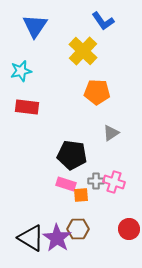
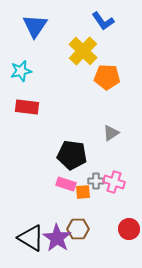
orange pentagon: moved 10 px right, 15 px up
orange square: moved 2 px right, 3 px up
